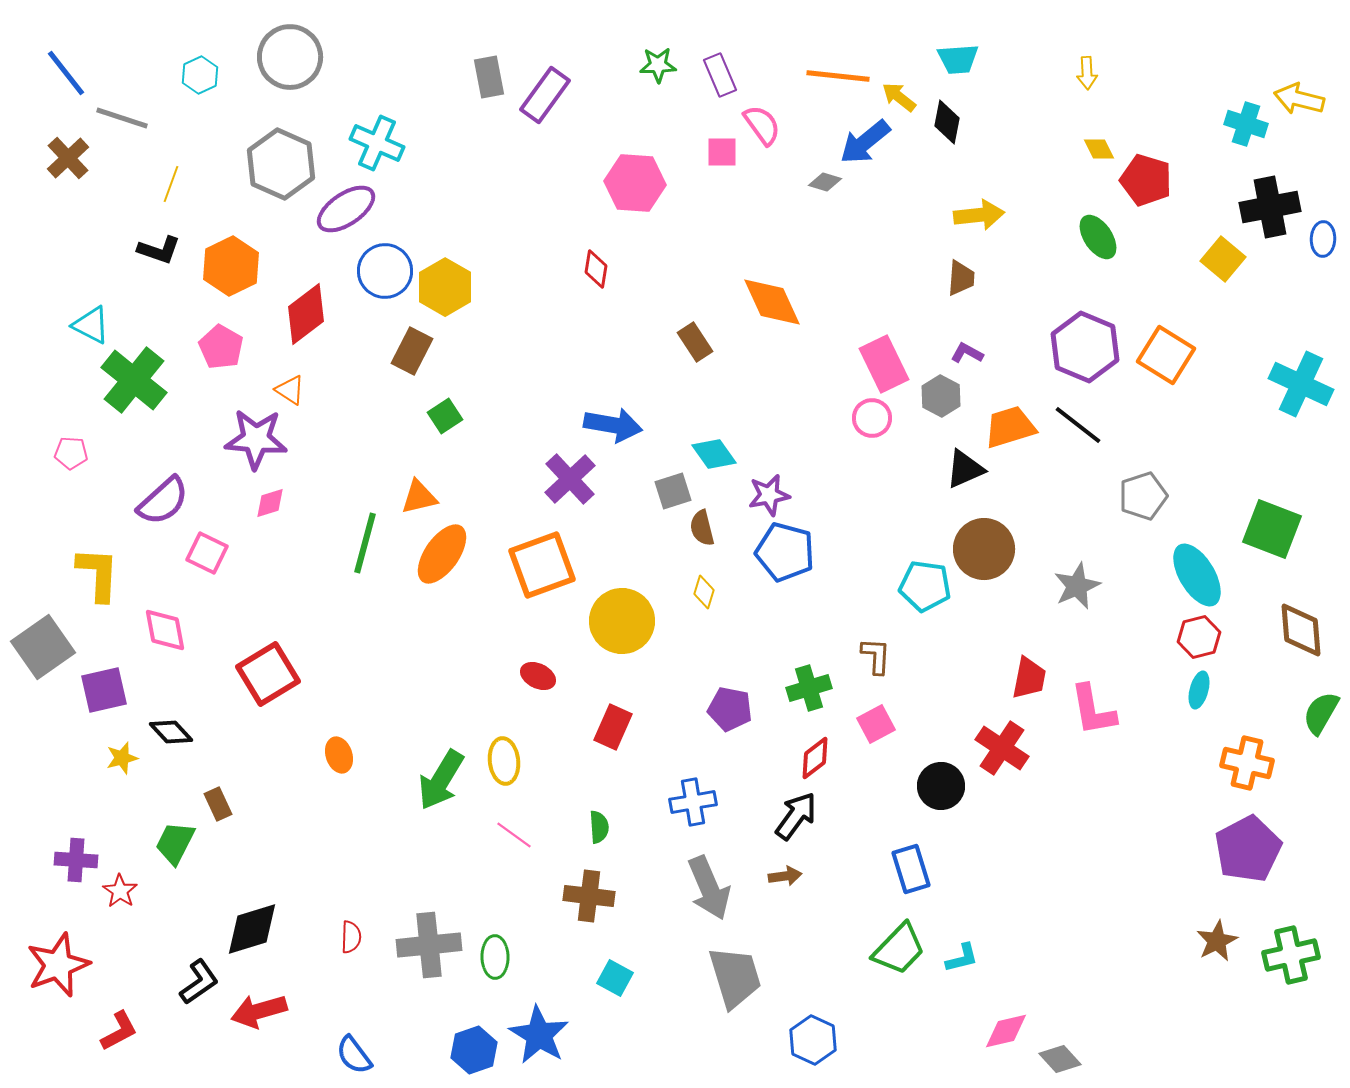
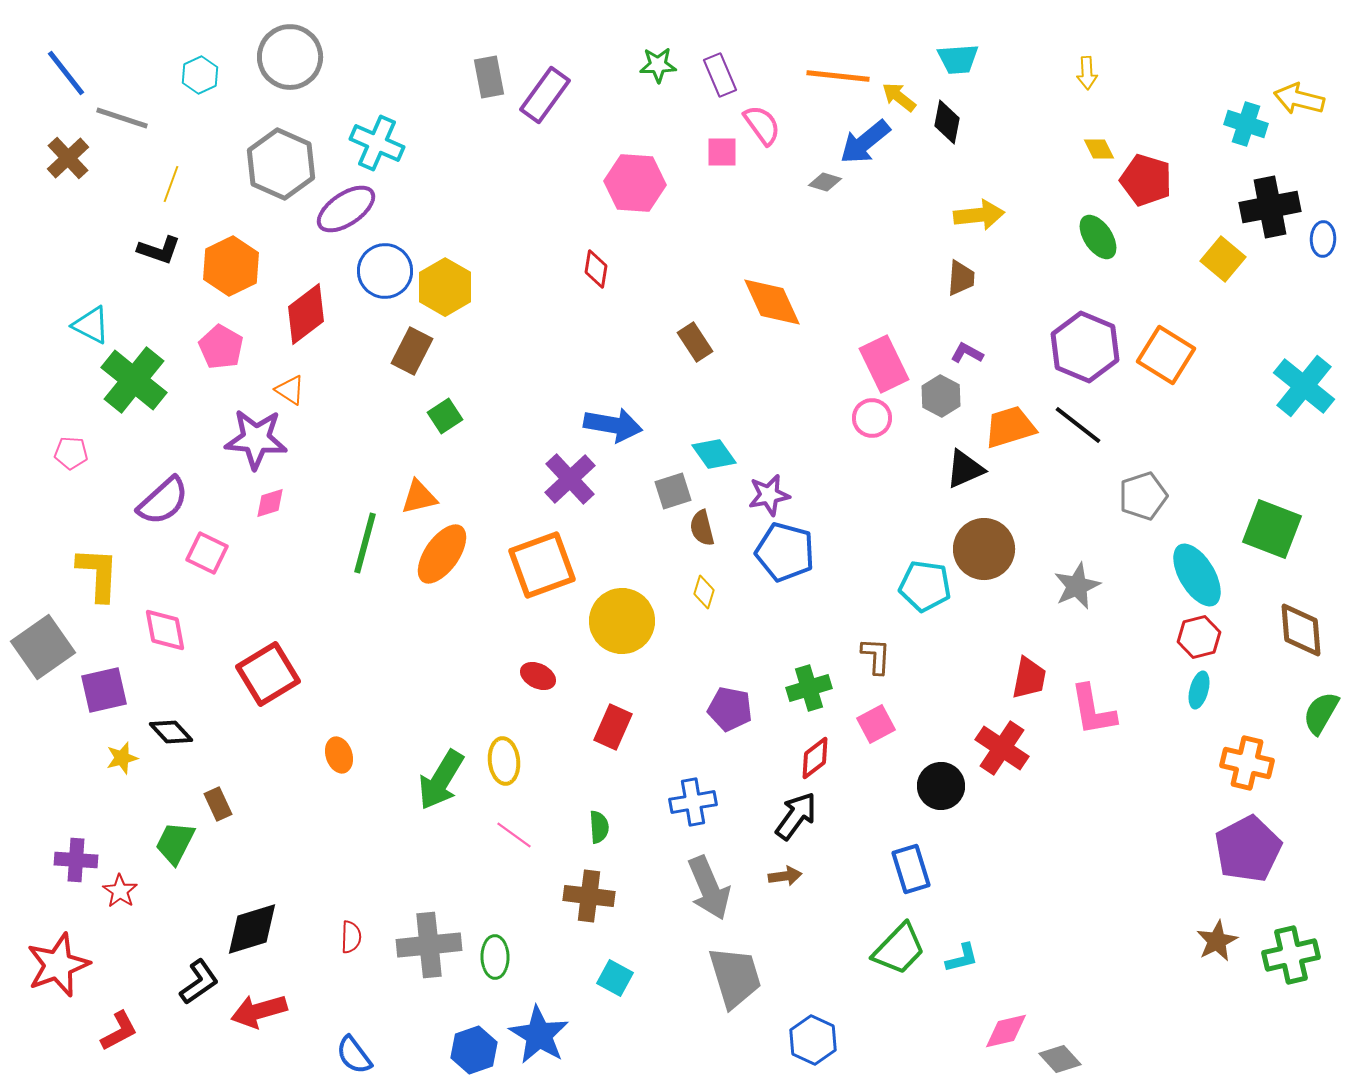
cyan cross at (1301, 384): moved 3 px right, 2 px down; rotated 14 degrees clockwise
